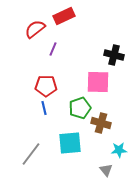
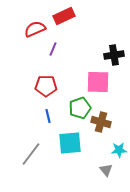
red semicircle: rotated 15 degrees clockwise
black cross: rotated 24 degrees counterclockwise
blue line: moved 4 px right, 8 px down
brown cross: moved 1 px up
